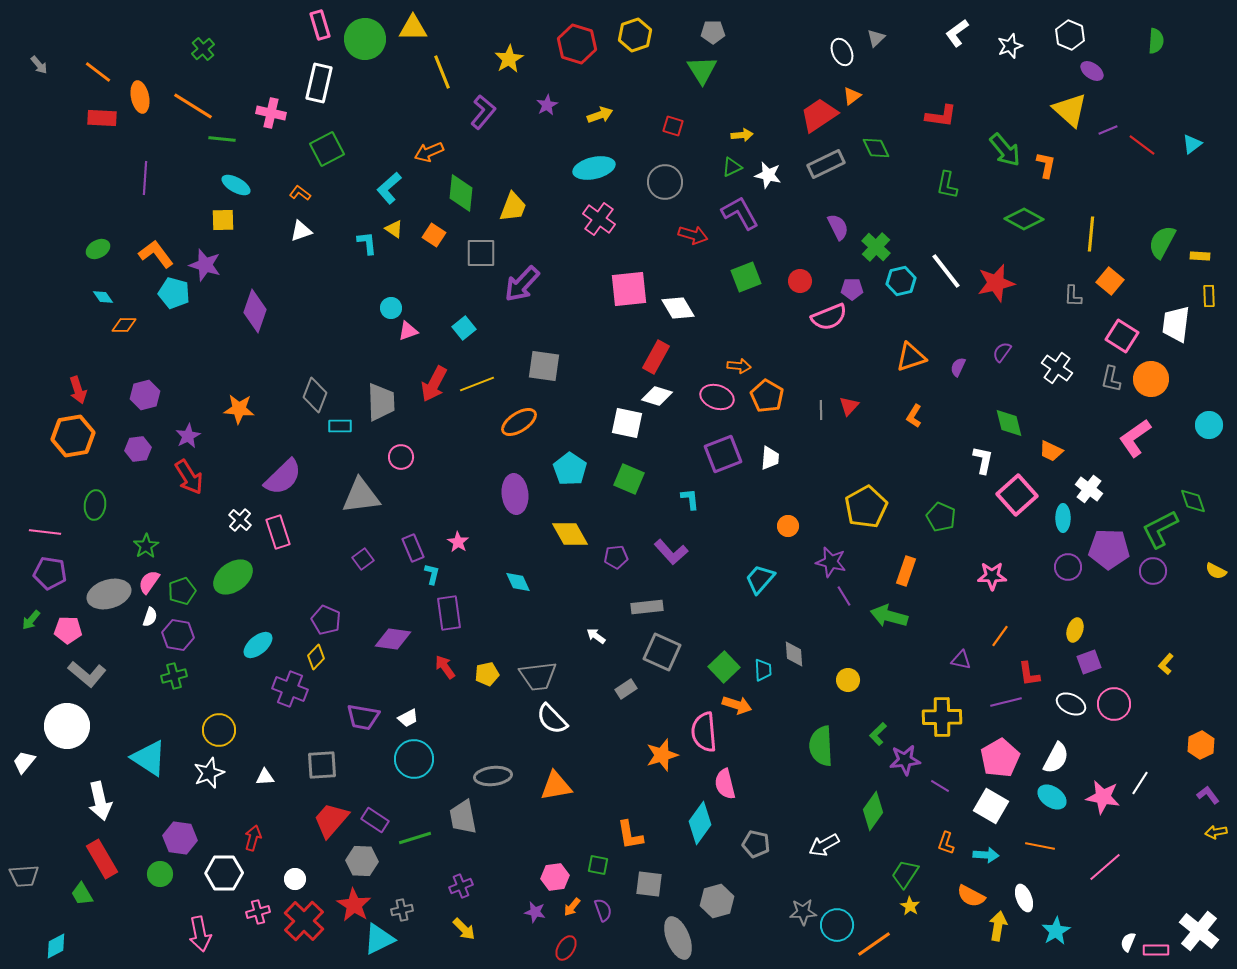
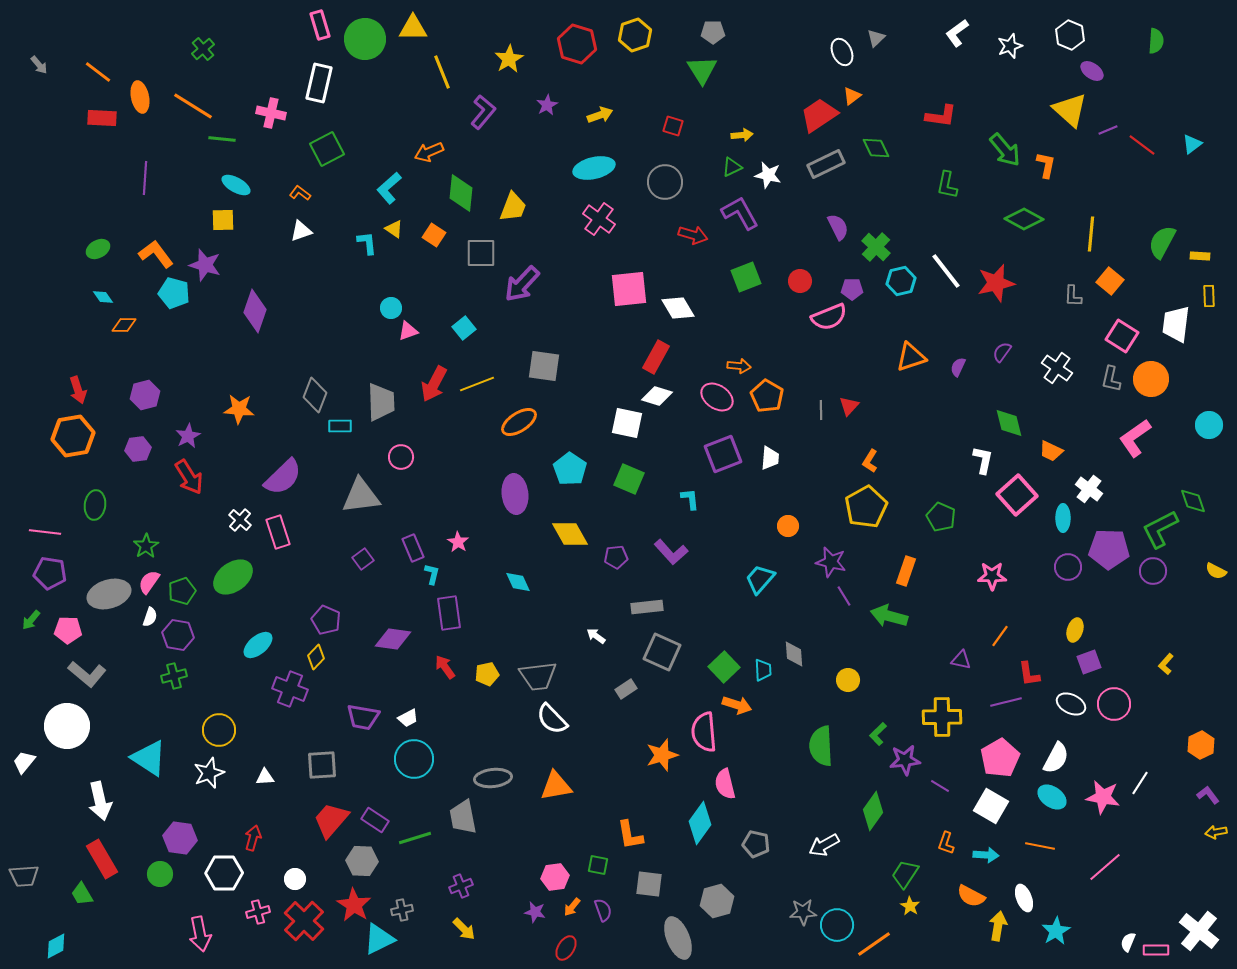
pink ellipse at (717, 397): rotated 16 degrees clockwise
orange L-shape at (914, 416): moved 44 px left, 45 px down
gray ellipse at (493, 776): moved 2 px down
